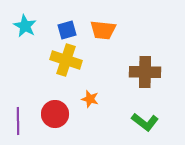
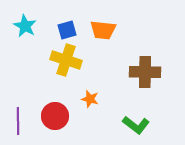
red circle: moved 2 px down
green L-shape: moved 9 px left, 3 px down
